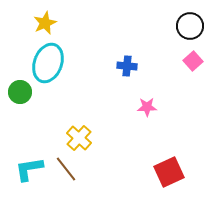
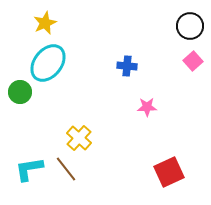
cyan ellipse: rotated 18 degrees clockwise
